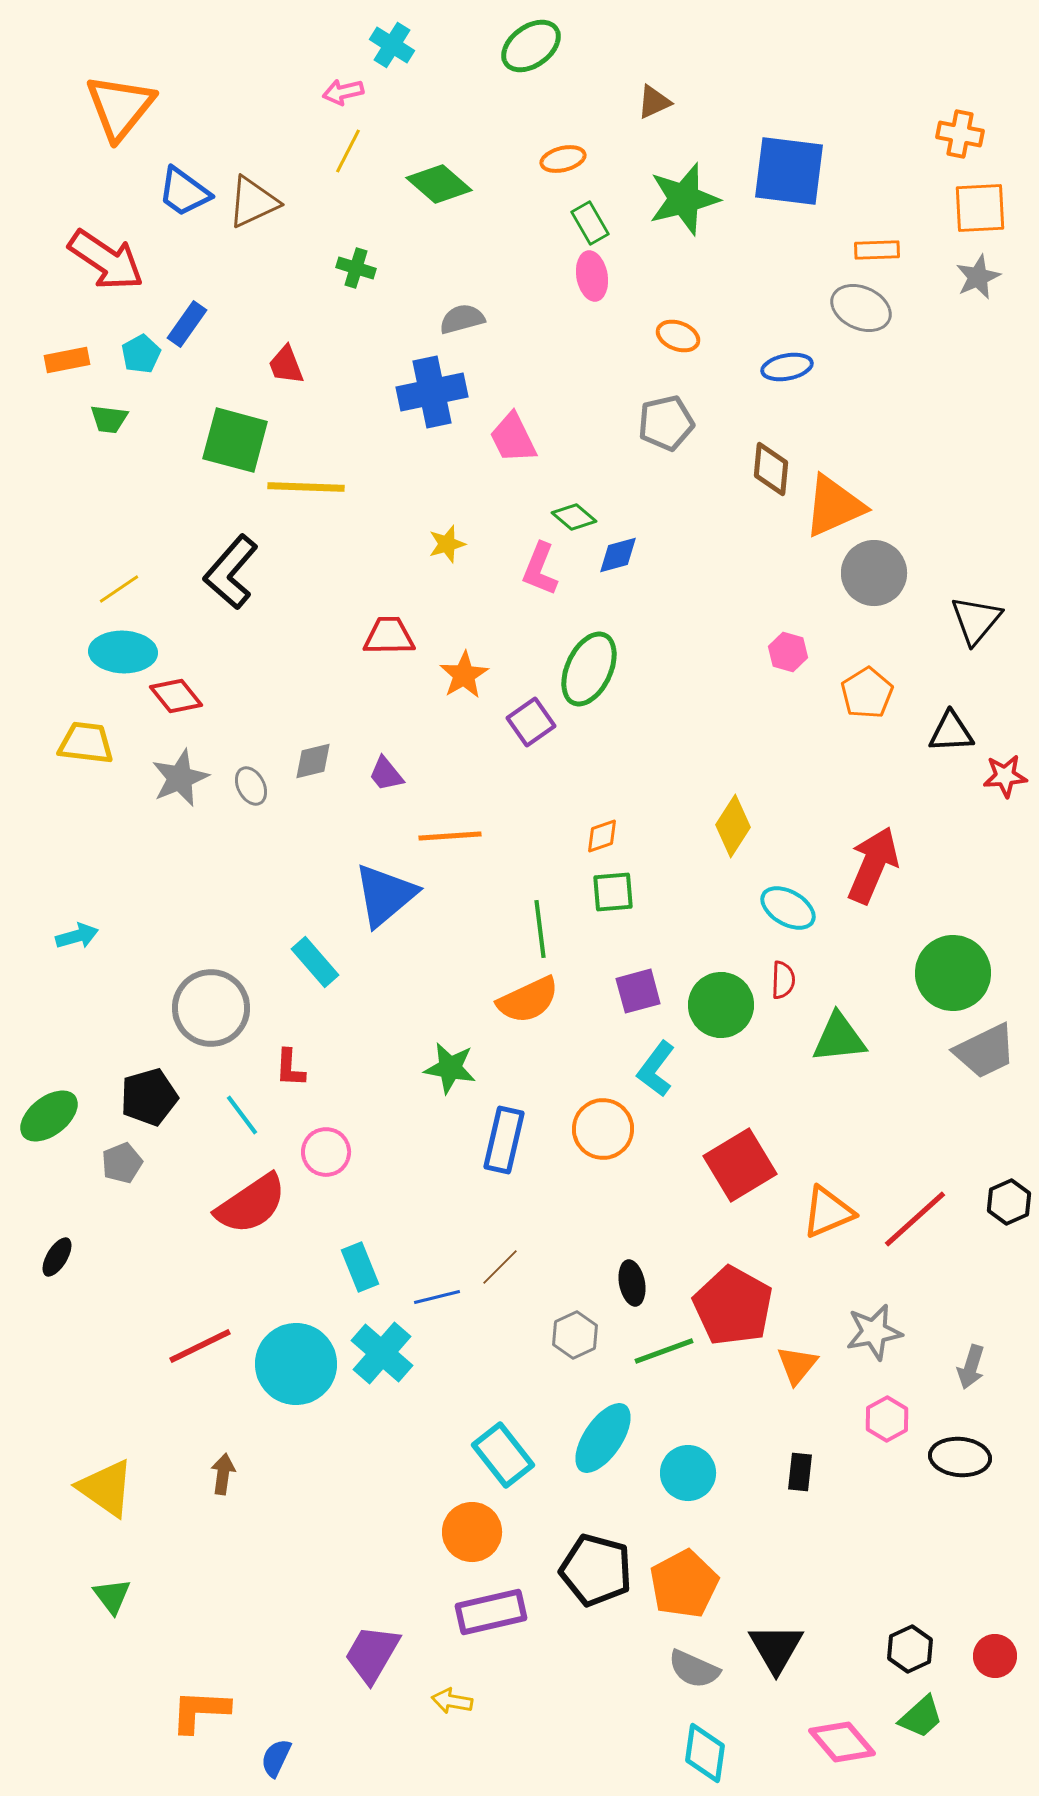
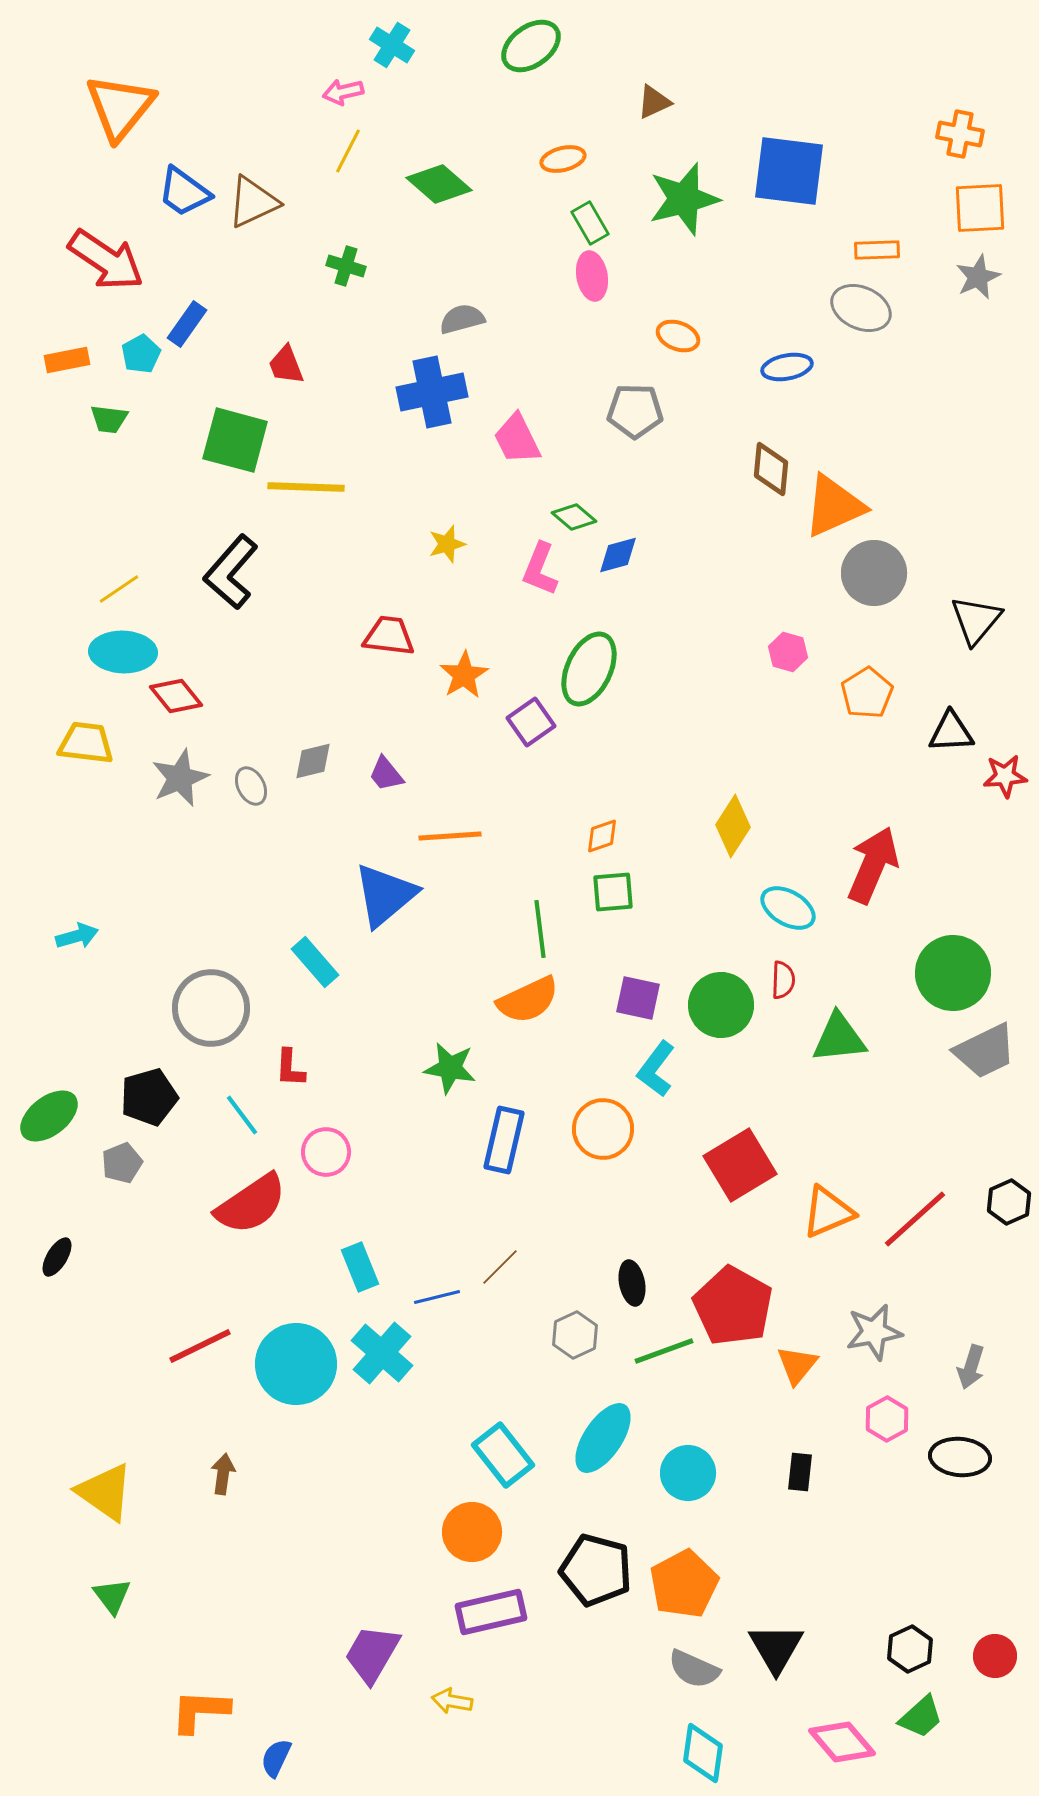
green cross at (356, 268): moved 10 px left, 2 px up
gray pentagon at (666, 423): moved 31 px left, 12 px up; rotated 14 degrees clockwise
pink trapezoid at (513, 438): moved 4 px right, 1 px down
red trapezoid at (389, 636): rotated 8 degrees clockwise
purple square at (638, 991): moved 7 px down; rotated 27 degrees clockwise
yellow triangle at (106, 1488): moved 1 px left, 4 px down
cyan diamond at (705, 1753): moved 2 px left
